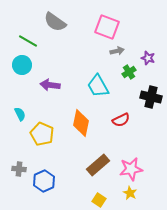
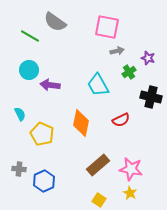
pink square: rotated 10 degrees counterclockwise
green line: moved 2 px right, 5 px up
cyan circle: moved 7 px right, 5 px down
cyan trapezoid: moved 1 px up
pink star: rotated 20 degrees clockwise
